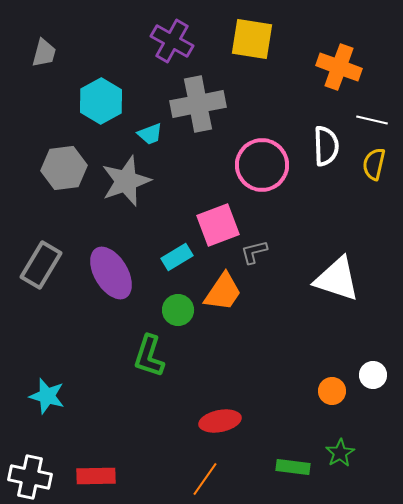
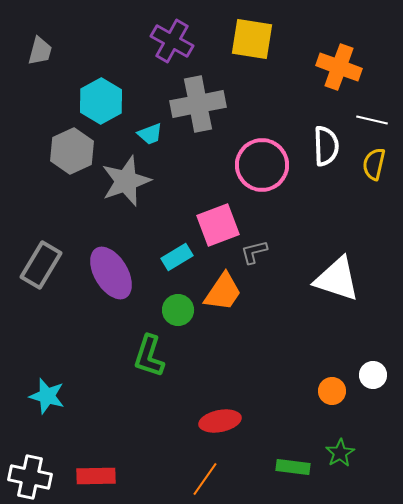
gray trapezoid: moved 4 px left, 2 px up
gray hexagon: moved 8 px right, 17 px up; rotated 18 degrees counterclockwise
